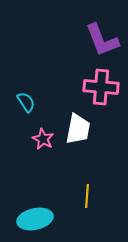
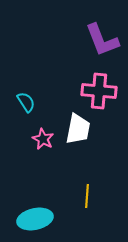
pink cross: moved 2 px left, 4 px down
